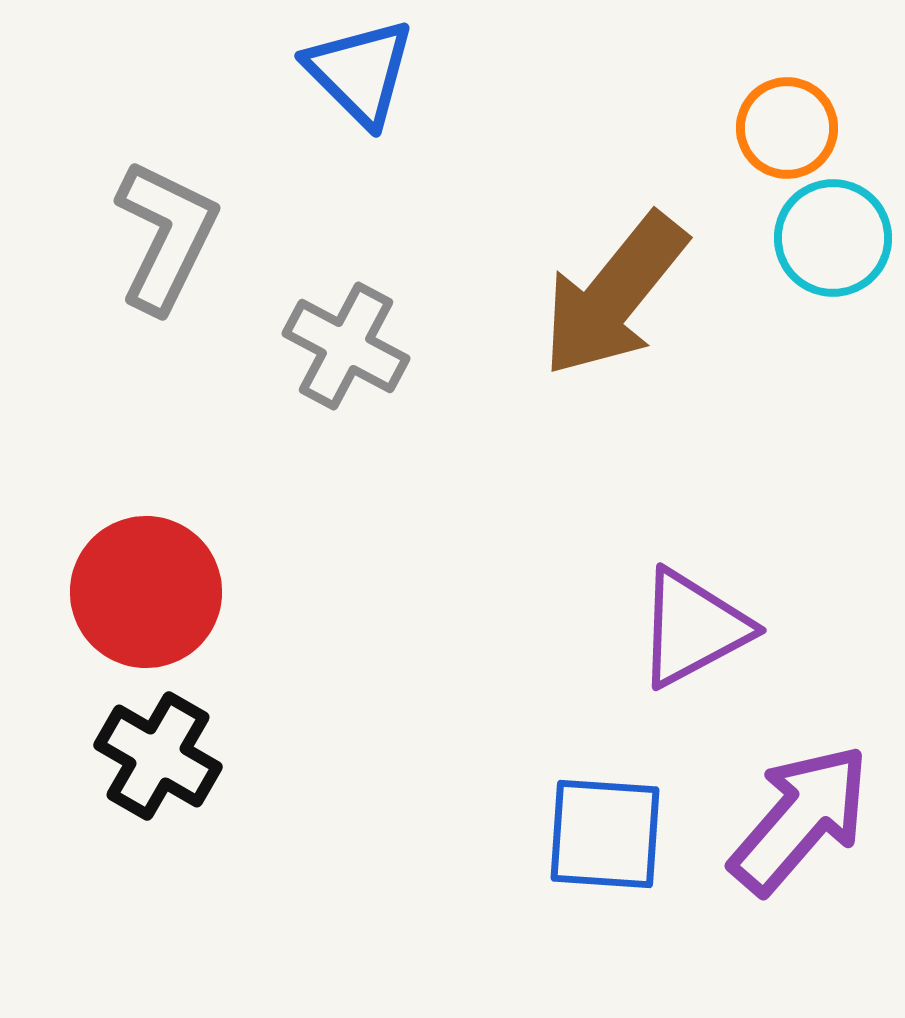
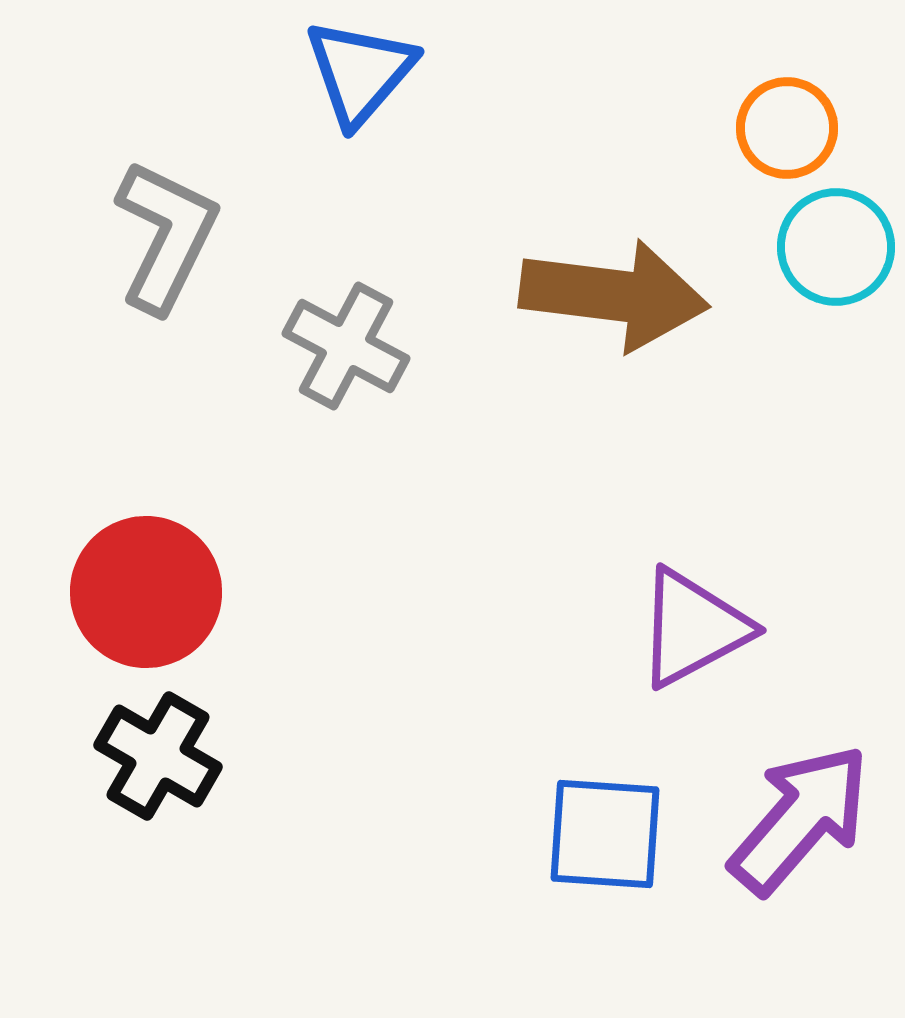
blue triangle: rotated 26 degrees clockwise
cyan circle: moved 3 px right, 9 px down
brown arrow: rotated 122 degrees counterclockwise
